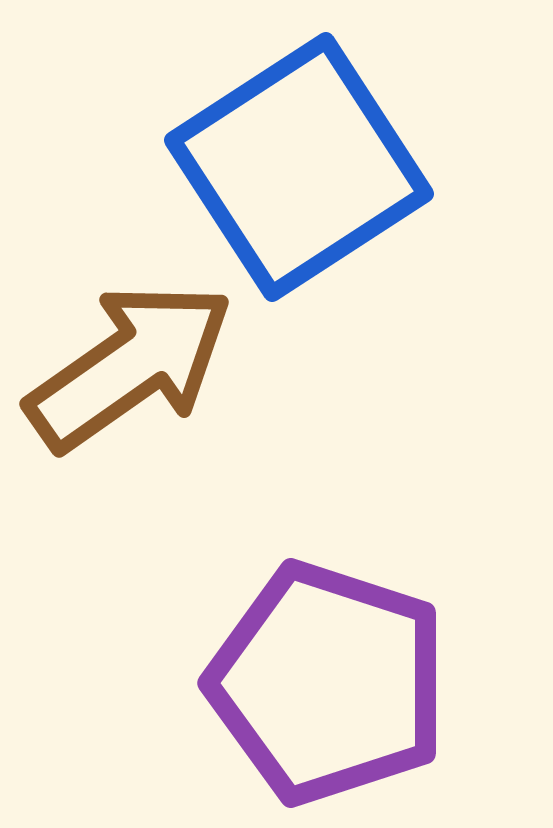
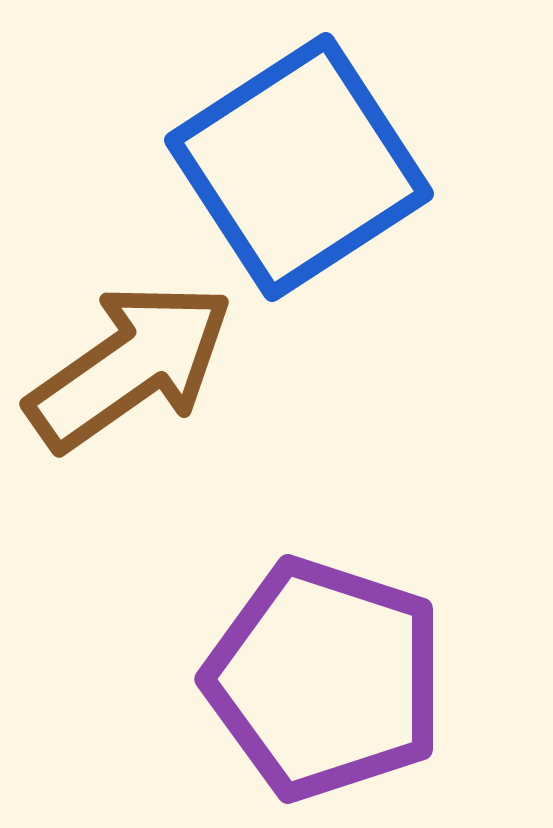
purple pentagon: moved 3 px left, 4 px up
